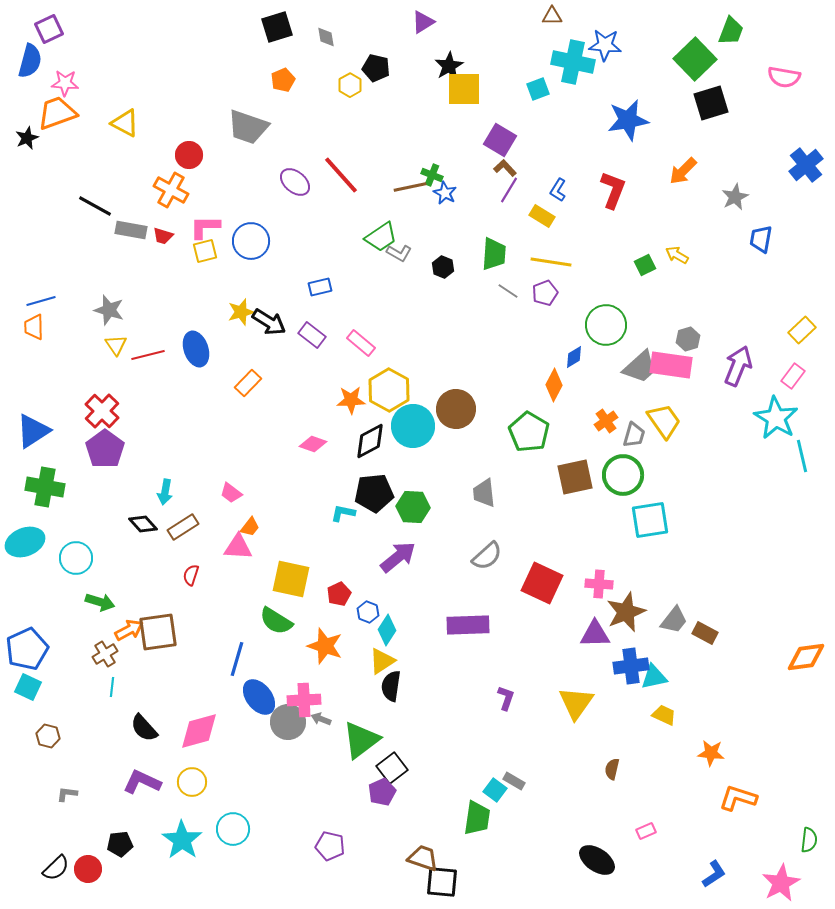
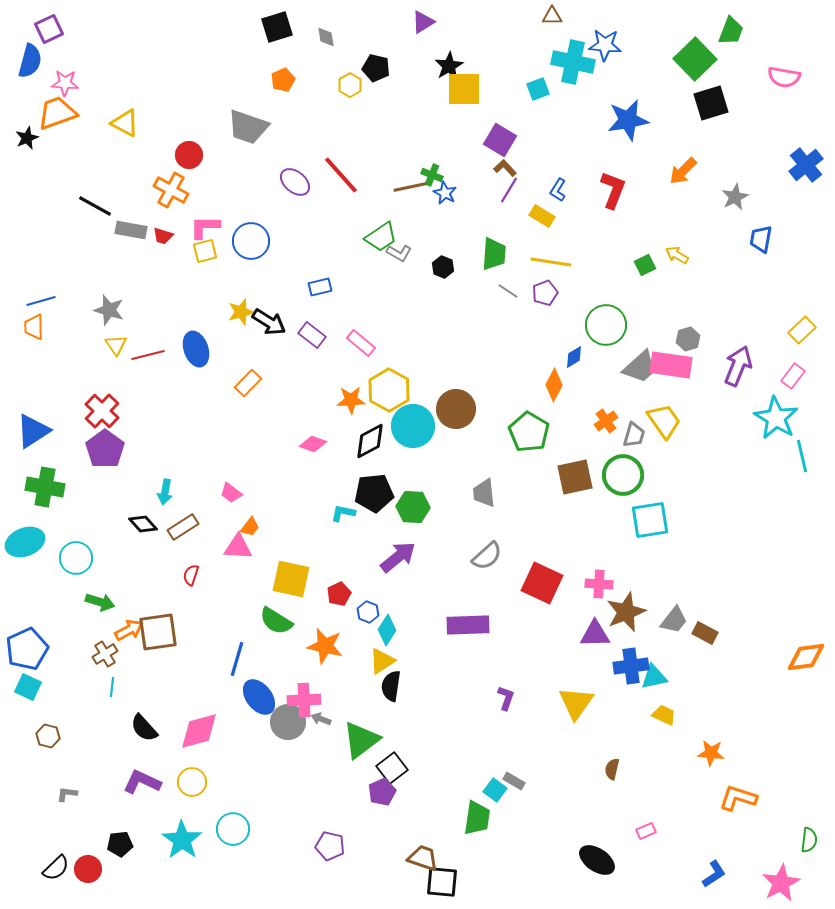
orange star at (325, 646): rotated 6 degrees counterclockwise
